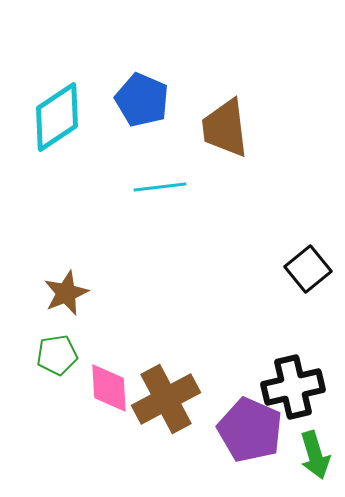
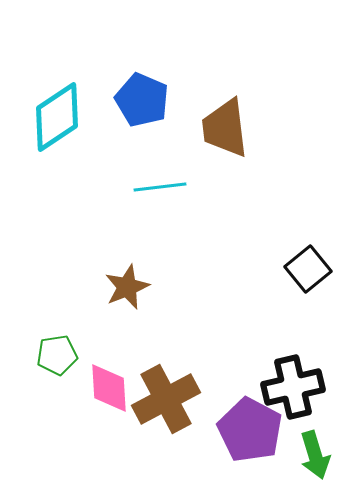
brown star: moved 61 px right, 6 px up
purple pentagon: rotated 4 degrees clockwise
